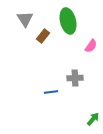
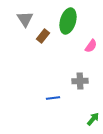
green ellipse: rotated 30 degrees clockwise
gray cross: moved 5 px right, 3 px down
blue line: moved 2 px right, 6 px down
